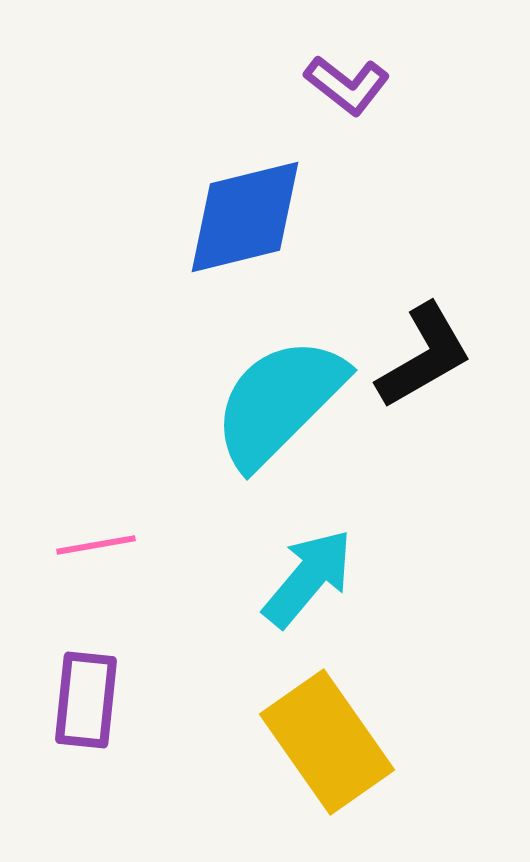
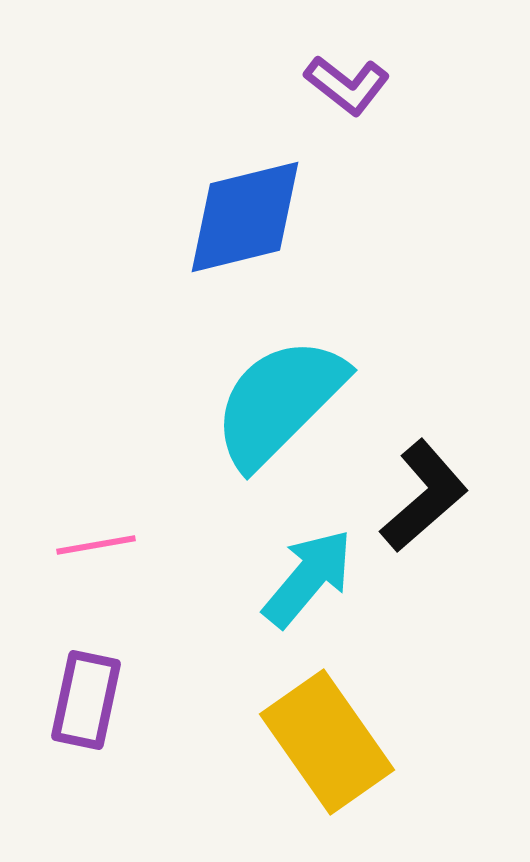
black L-shape: moved 140 px down; rotated 11 degrees counterclockwise
purple rectangle: rotated 6 degrees clockwise
